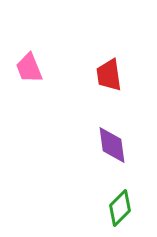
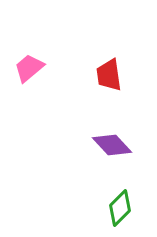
pink trapezoid: rotated 72 degrees clockwise
purple diamond: rotated 36 degrees counterclockwise
